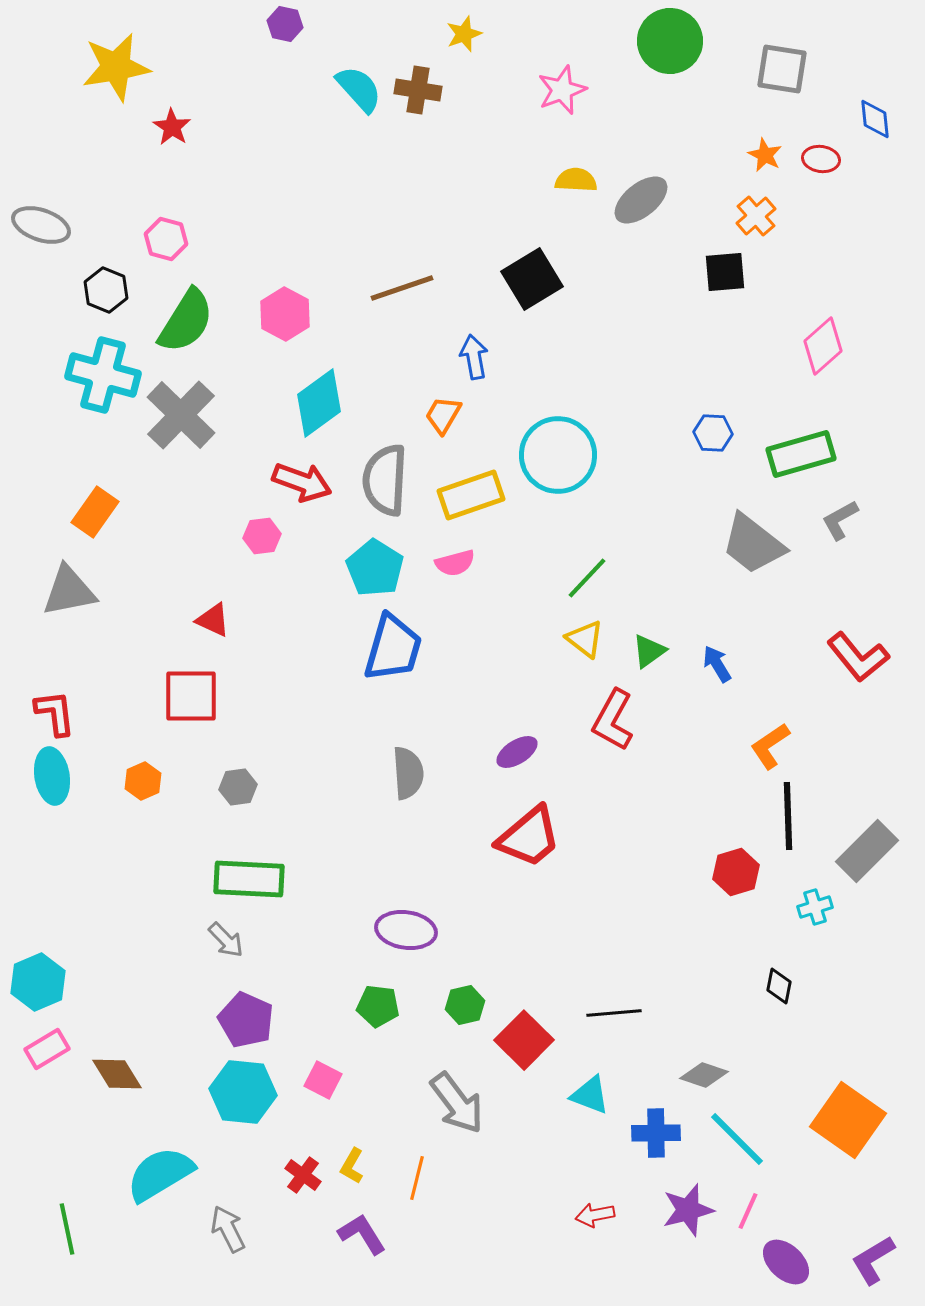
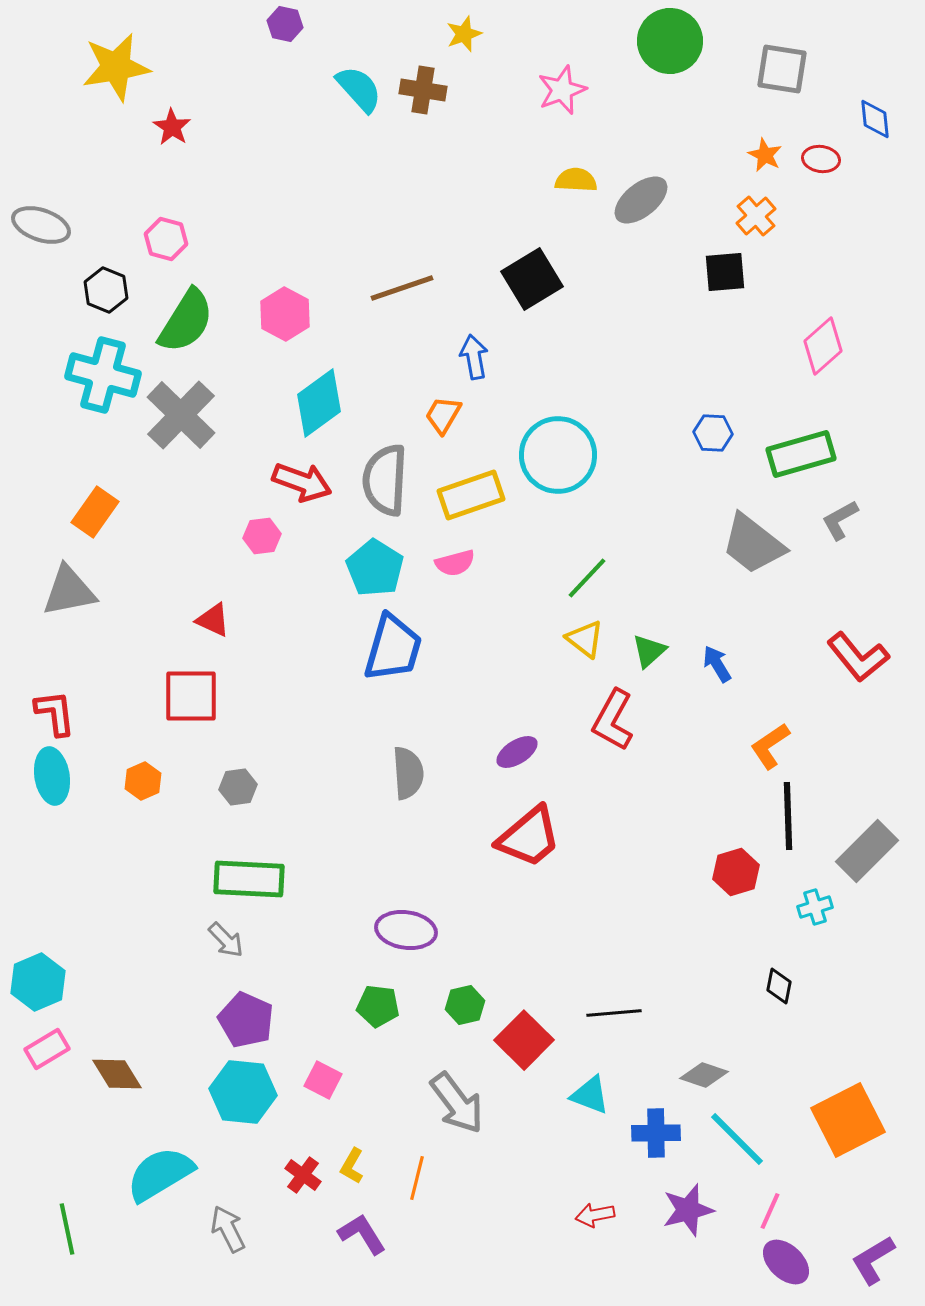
brown cross at (418, 90): moved 5 px right
green triangle at (649, 651): rotated 6 degrees counterclockwise
orange square at (848, 1120): rotated 28 degrees clockwise
pink line at (748, 1211): moved 22 px right
